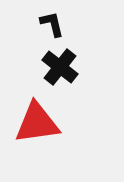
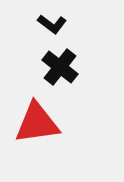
black L-shape: rotated 140 degrees clockwise
